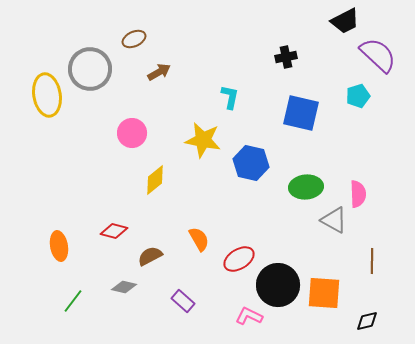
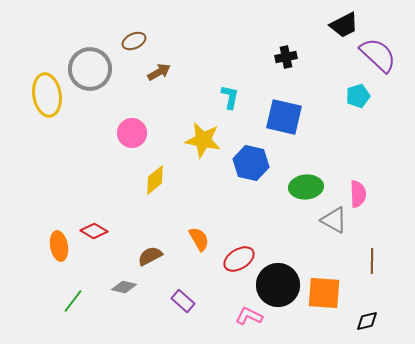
black trapezoid: moved 1 px left, 4 px down
brown ellipse: moved 2 px down
blue square: moved 17 px left, 4 px down
red diamond: moved 20 px left; rotated 16 degrees clockwise
